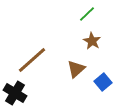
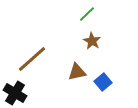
brown line: moved 1 px up
brown triangle: moved 1 px right, 3 px down; rotated 30 degrees clockwise
